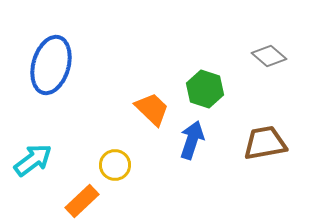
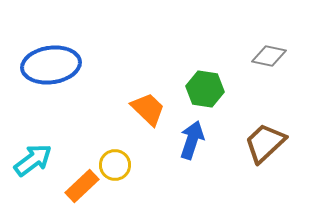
gray diamond: rotated 28 degrees counterclockwise
blue ellipse: rotated 66 degrees clockwise
green hexagon: rotated 9 degrees counterclockwise
orange trapezoid: moved 4 px left
brown trapezoid: rotated 33 degrees counterclockwise
orange rectangle: moved 15 px up
